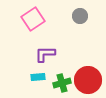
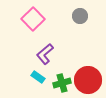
pink square: rotated 10 degrees counterclockwise
purple L-shape: rotated 40 degrees counterclockwise
cyan rectangle: rotated 40 degrees clockwise
